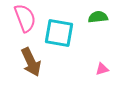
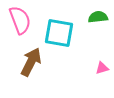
pink semicircle: moved 5 px left, 2 px down
brown arrow: rotated 128 degrees counterclockwise
pink triangle: moved 1 px up
